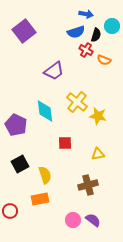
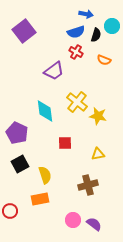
red cross: moved 10 px left, 2 px down
purple pentagon: moved 1 px right, 8 px down
purple semicircle: moved 1 px right, 4 px down
